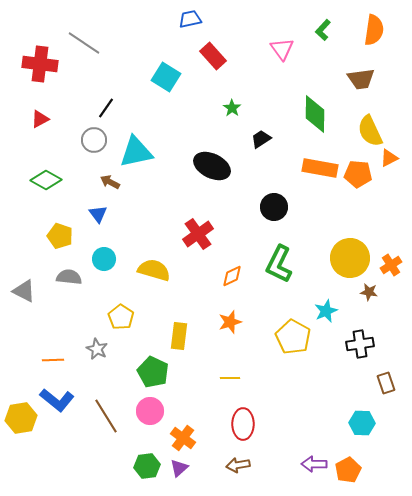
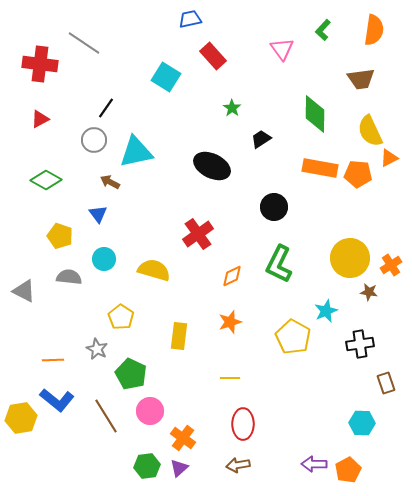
green pentagon at (153, 372): moved 22 px left, 2 px down
